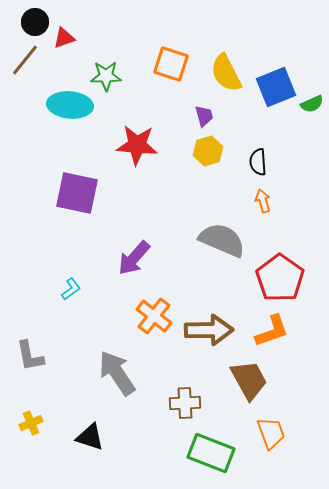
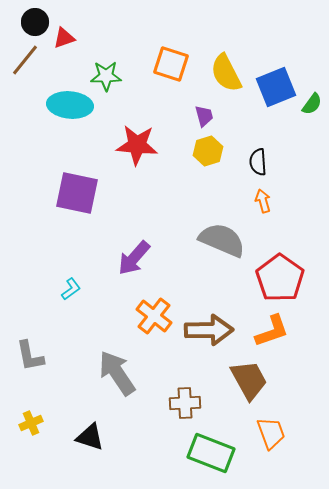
green semicircle: rotated 30 degrees counterclockwise
